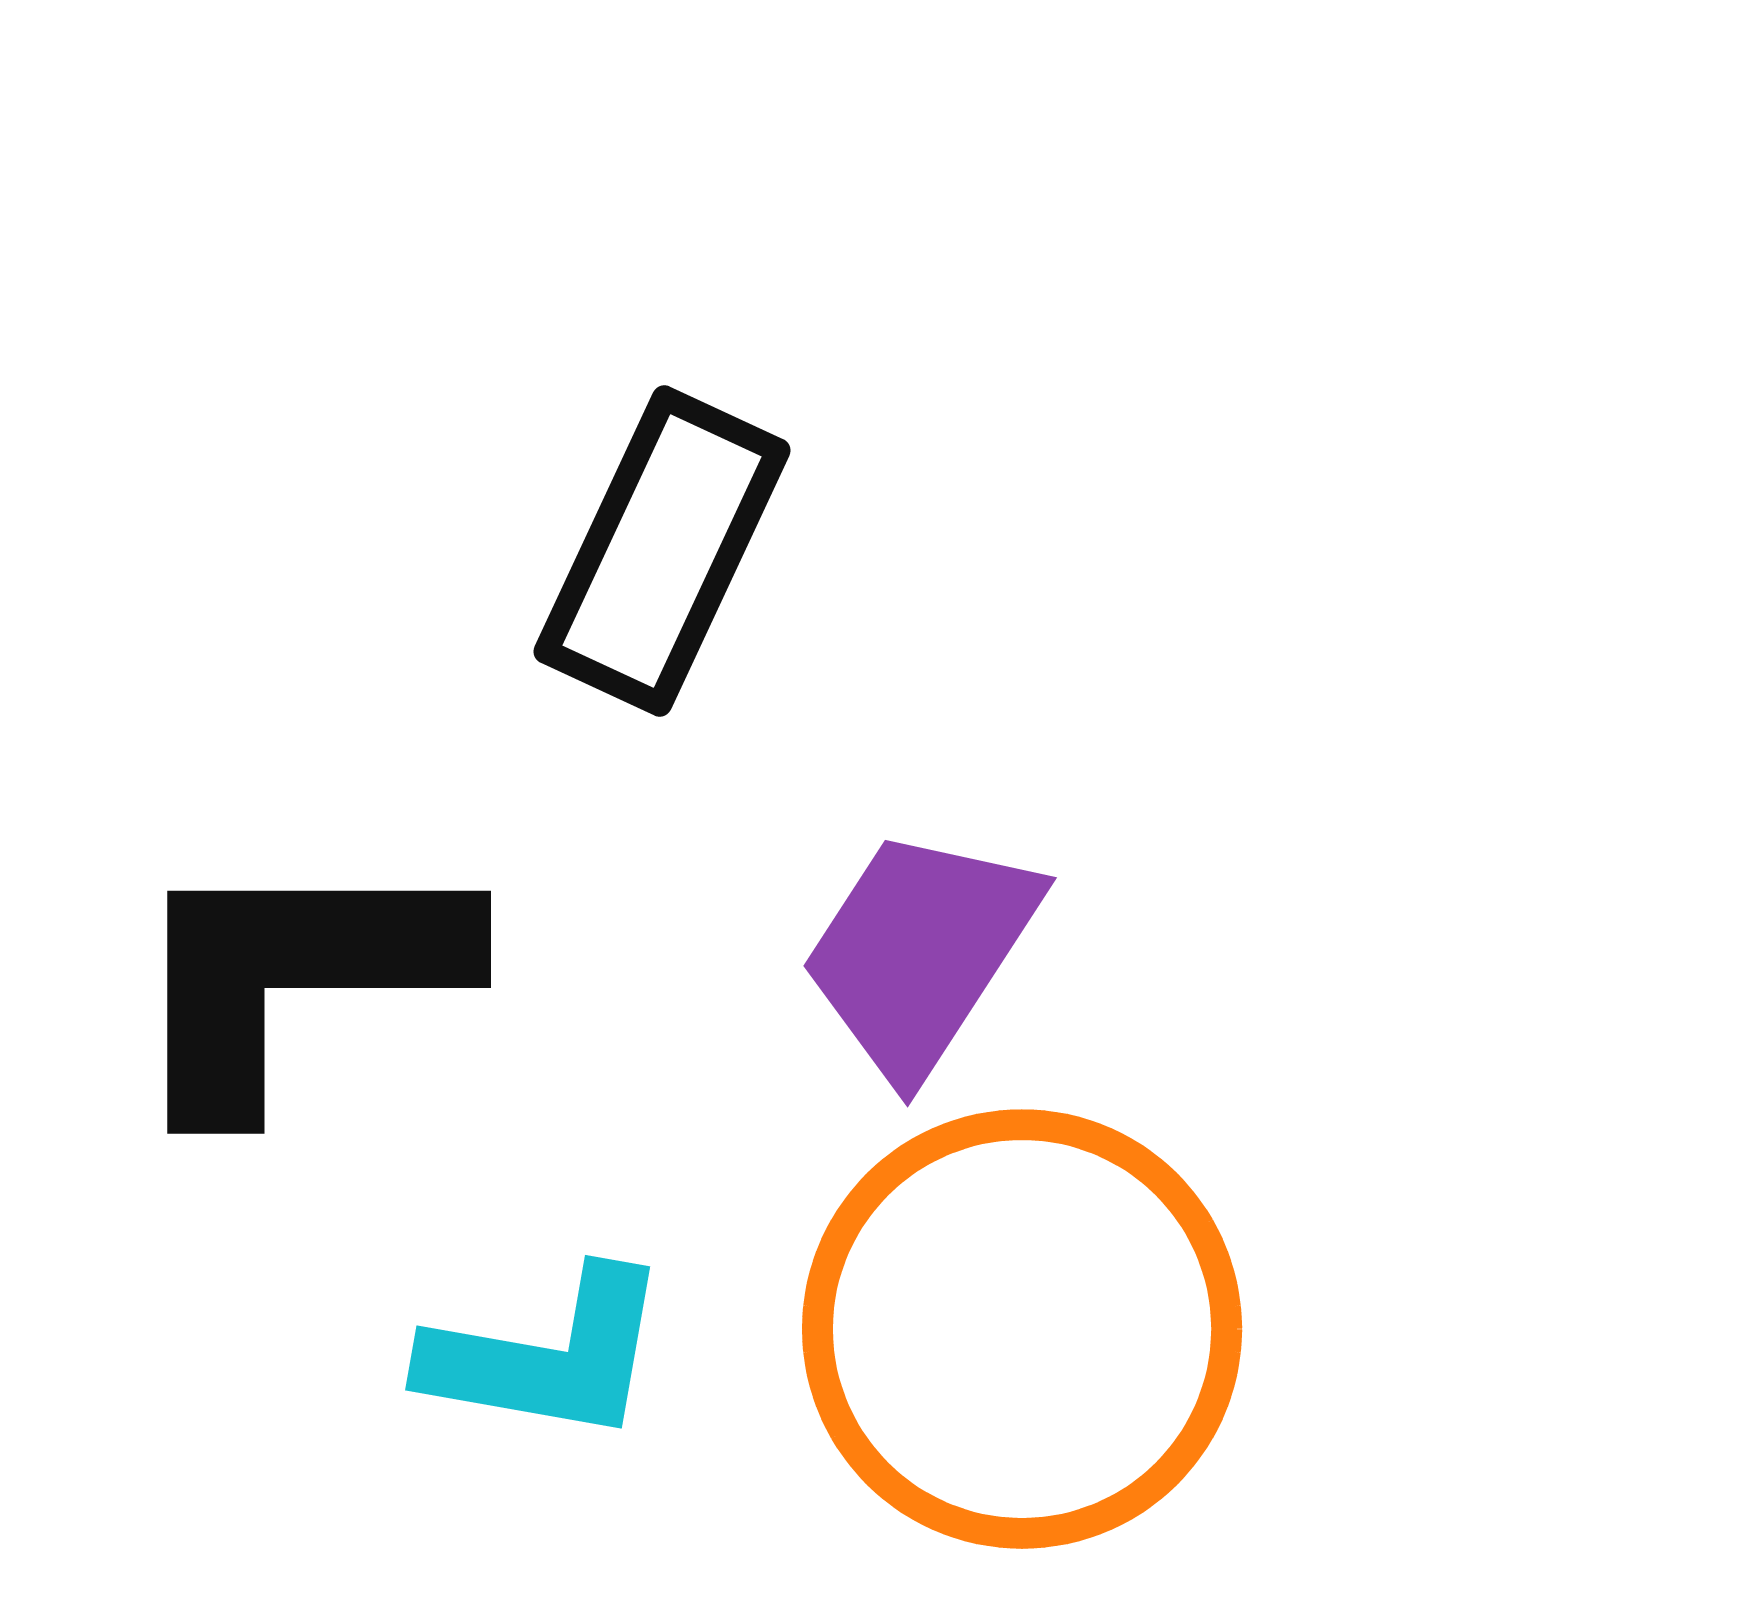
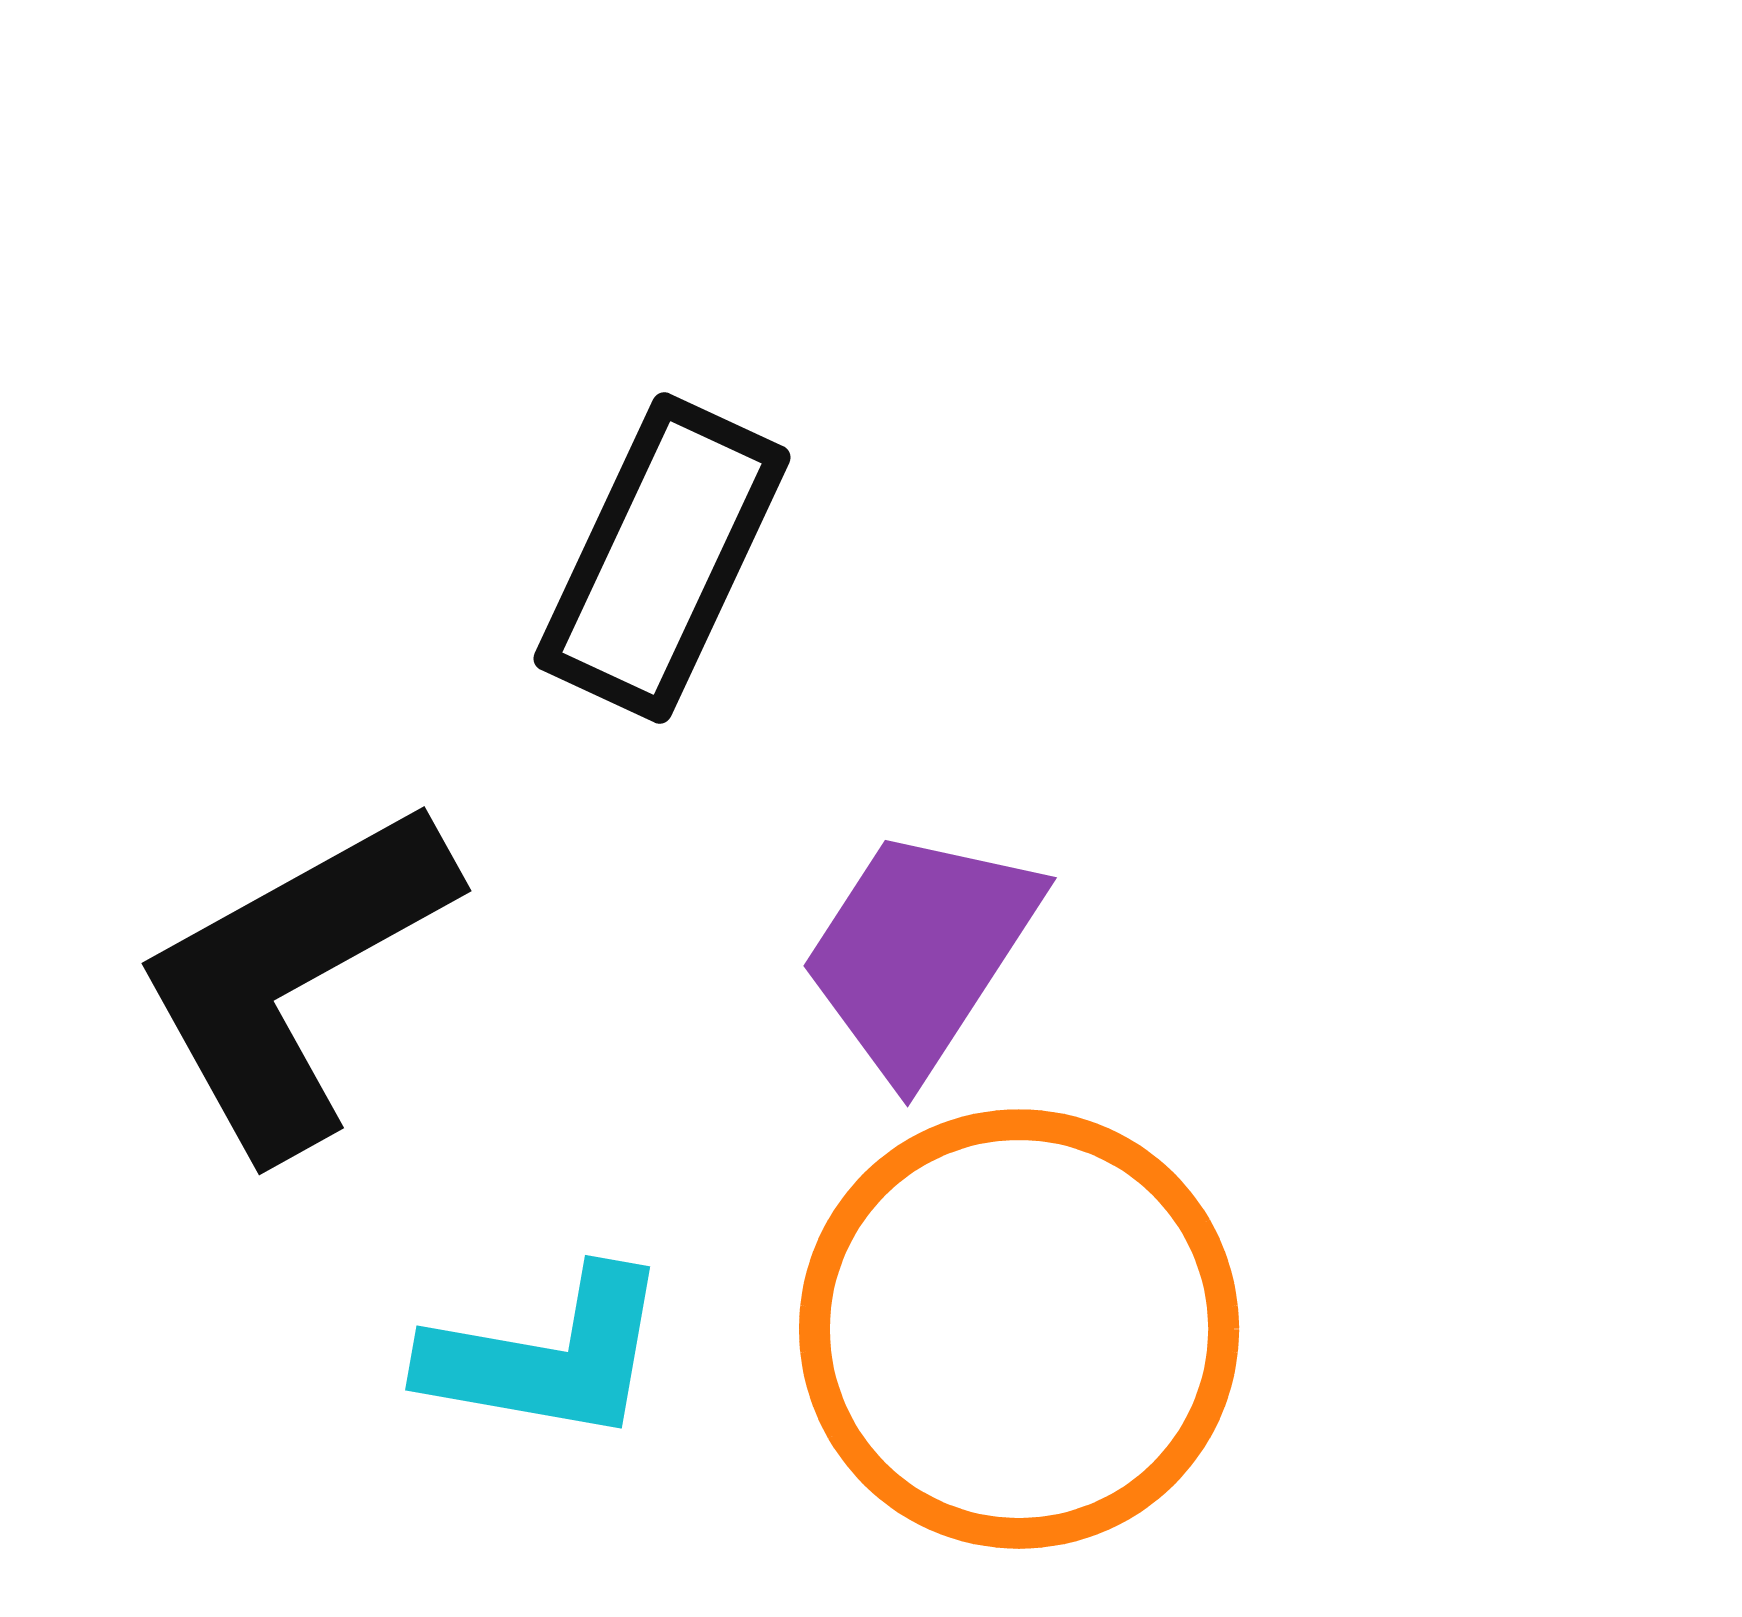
black rectangle: moved 7 px down
black L-shape: rotated 29 degrees counterclockwise
orange circle: moved 3 px left
